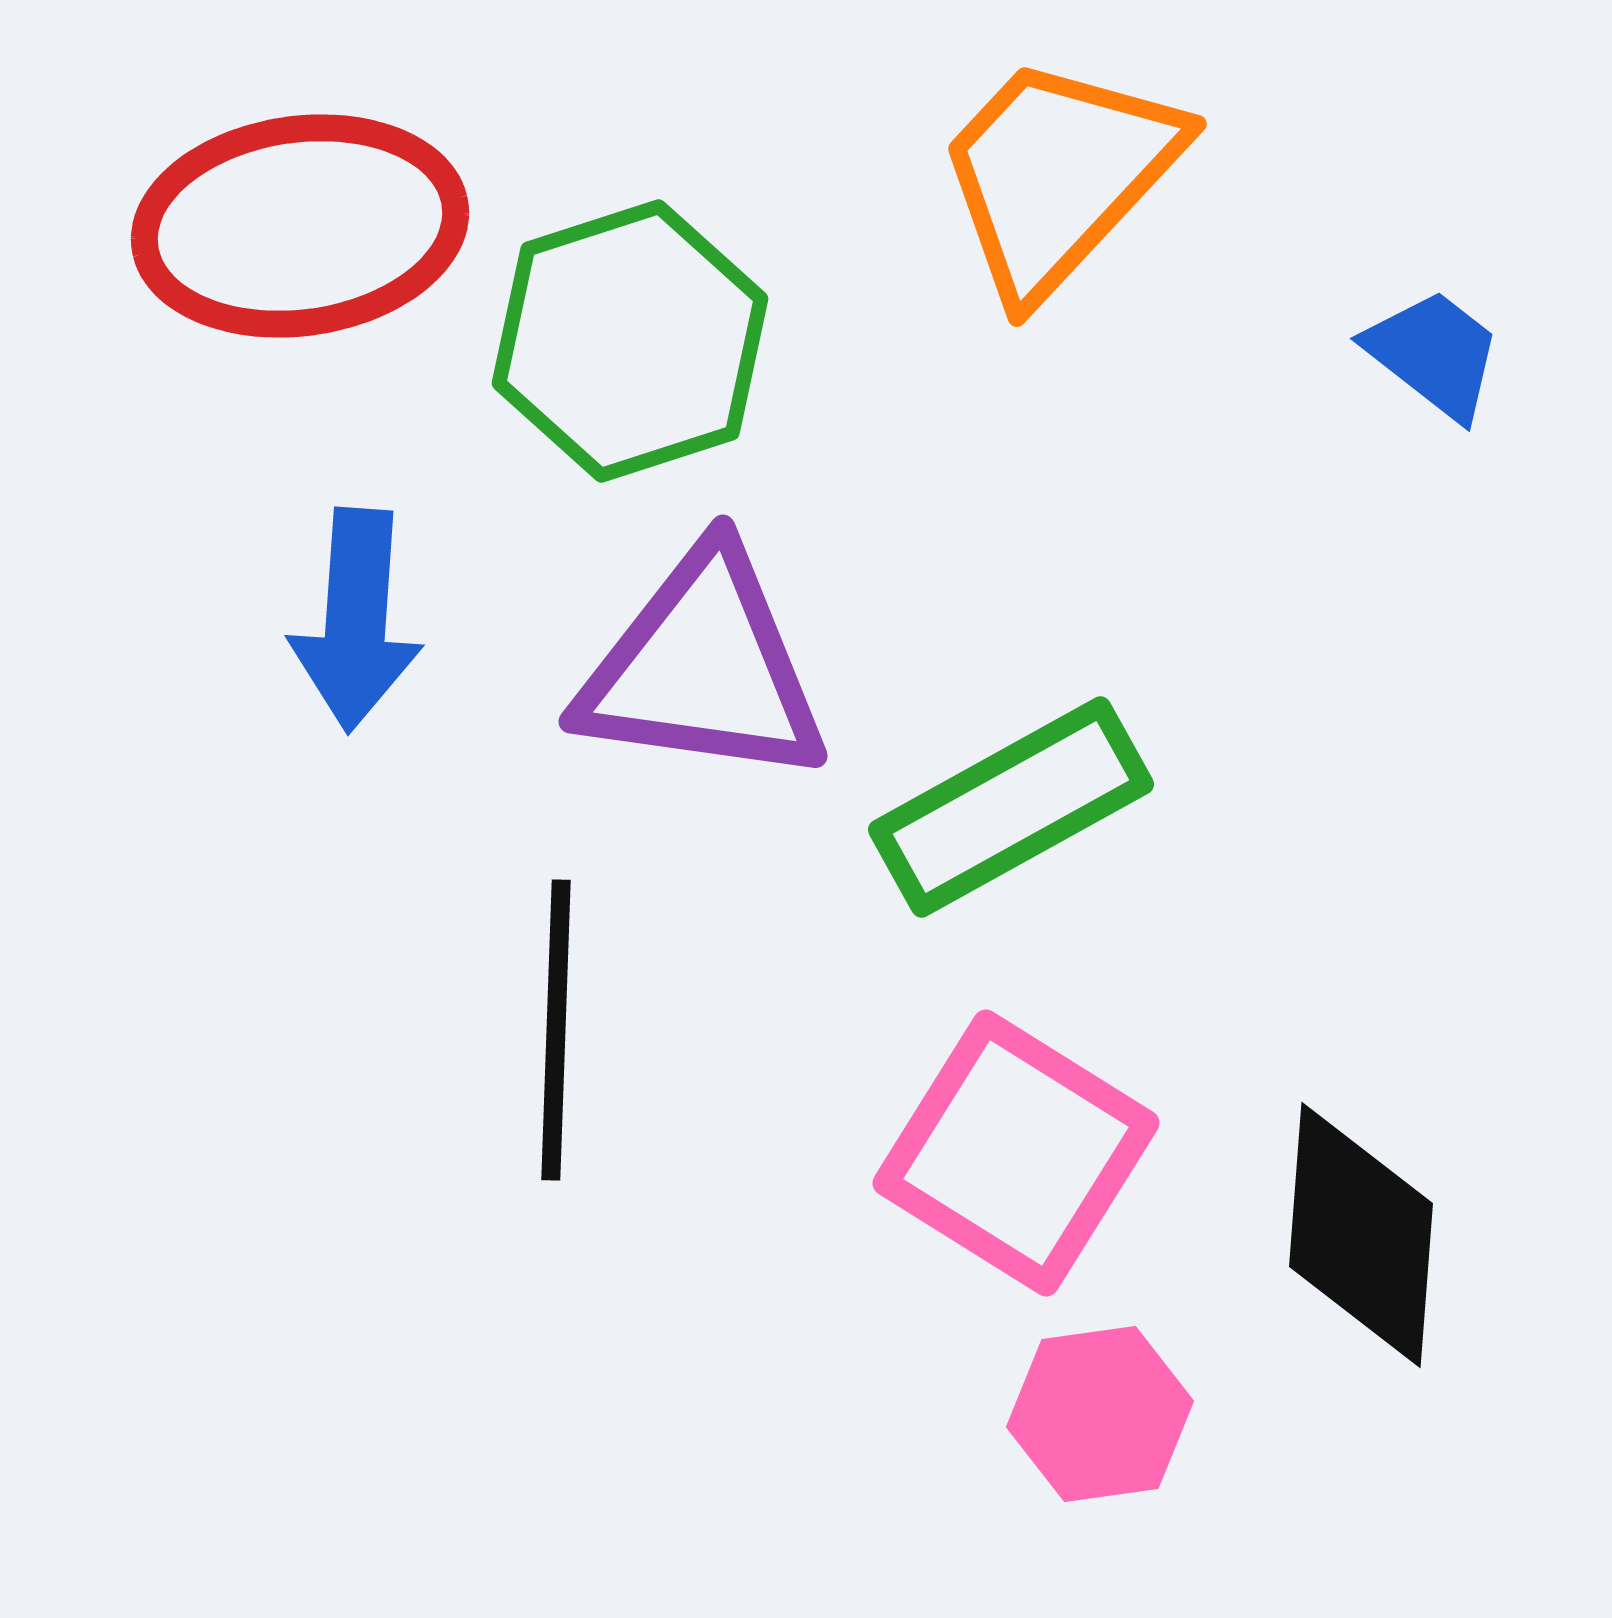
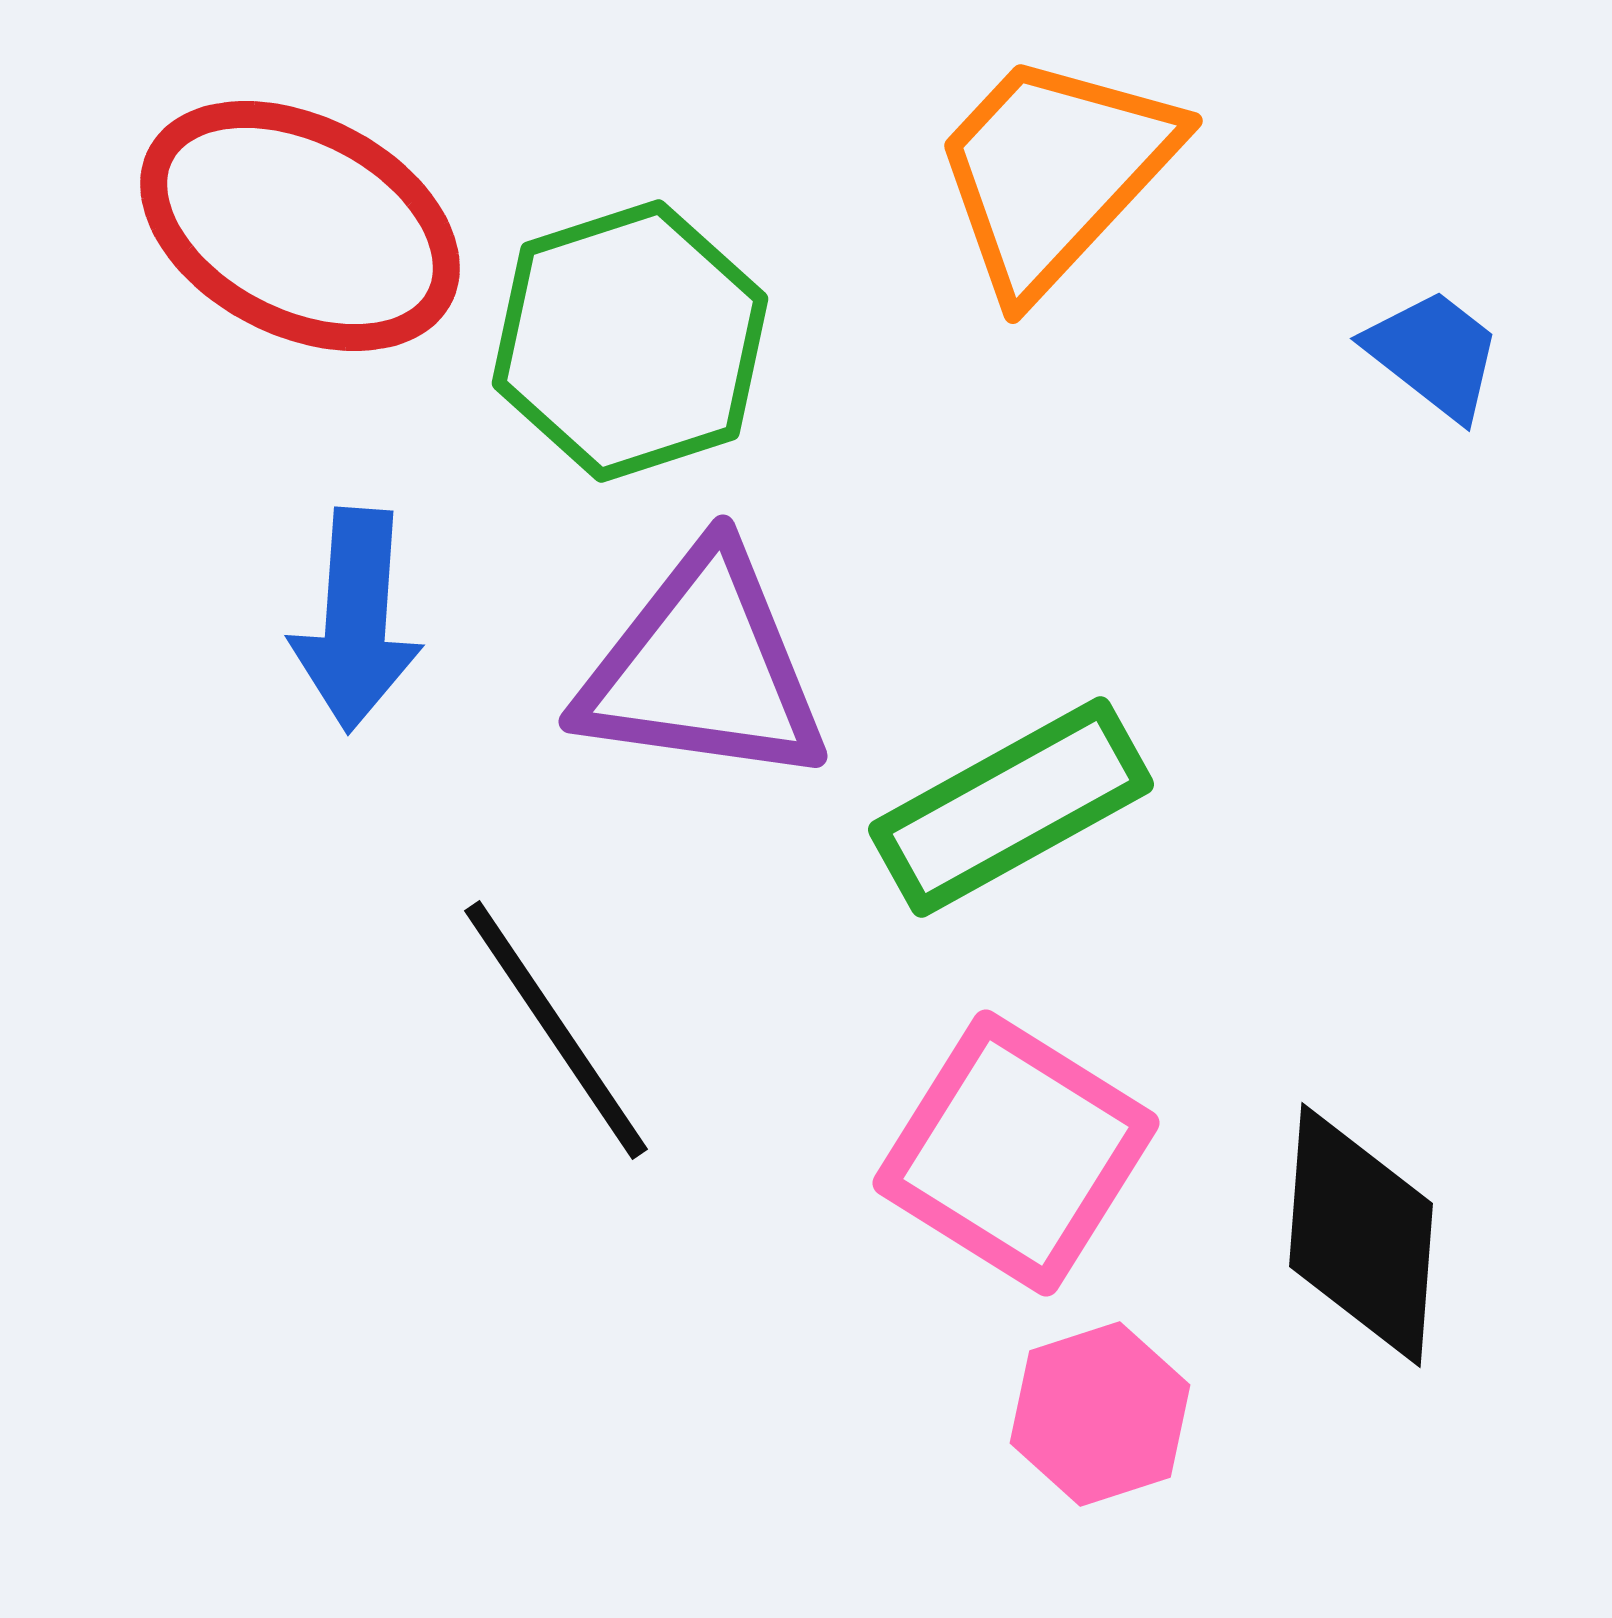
orange trapezoid: moved 4 px left, 3 px up
red ellipse: rotated 35 degrees clockwise
black line: rotated 36 degrees counterclockwise
pink hexagon: rotated 10 degrees counterclockwise
